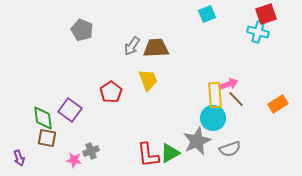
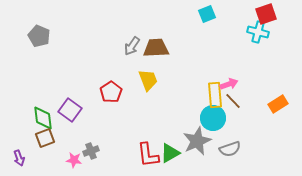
gray pentagon: moved 43 px left, 6 px down
brown line: moved 3 px left, 2 px down
brown square: moved 2 px left; rotated 30 degrees counterclockwise
